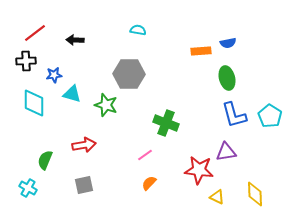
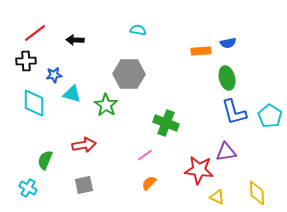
green star: rotated 15 degrees clockwise
blue L-shape: moved 3 px up
yellow diamond: moved 2 px right, 1 px up
